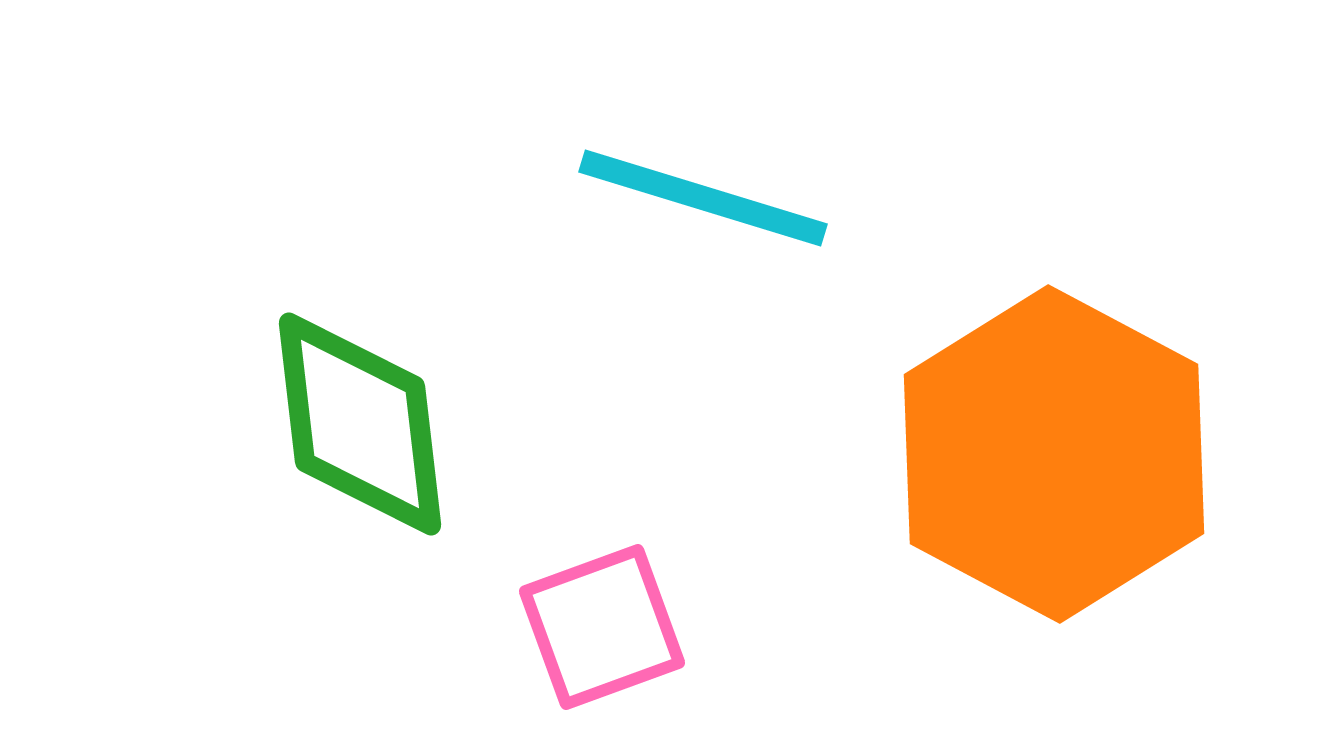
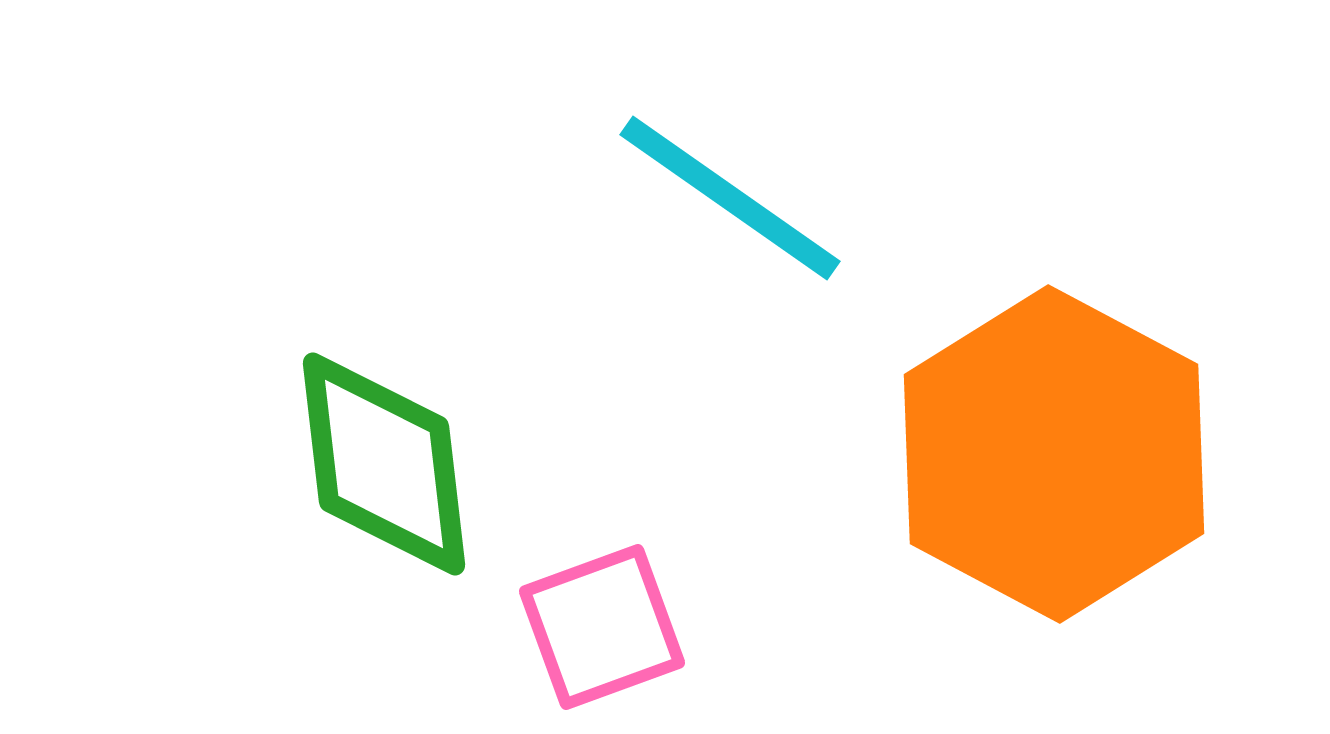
cyan line: moved 27 px right; rotated 18 degrees clockwise
green diamond: moved 24 px right, 40 px down
